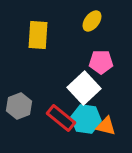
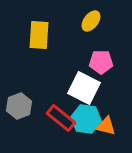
yellow ellipse: moved 1 px left
yellow rectangle: moved 1 px right
white square: rotated 20 degrees counterclockwise
